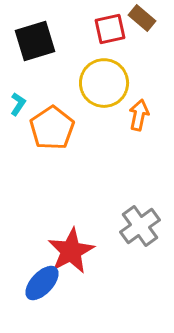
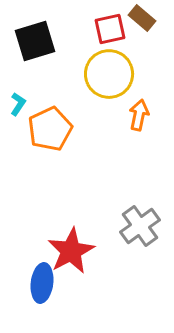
yellow circle: moved 5 px right, 9 px up
orange pentagon: moved 2 px left, 1 px down; rotated 9 degrees clockwise
blue ellipse: rotated 36 degrees counterclockwise
